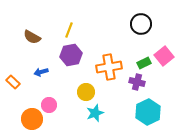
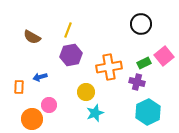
yellow line: moved 1 px left
blue arrow: moved 1 px left, 5 px down
orange rectangle: moved 6 px right, 5 px down; rotated 48 degrees clockwise
